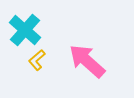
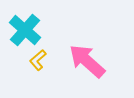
yellow L-shape: moved 1 px right
